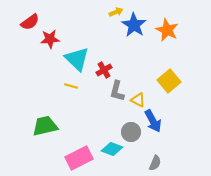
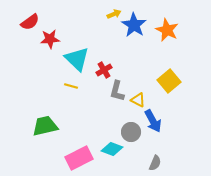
yellow arrow: moved 2 px left, 2 px down
